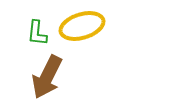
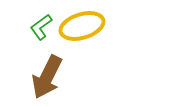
green L-shape: moved 4 px right, 6 px up; rotated 48 degrees clockwise
